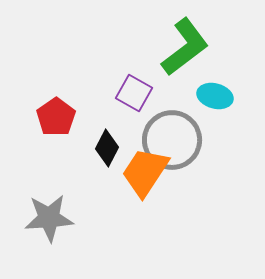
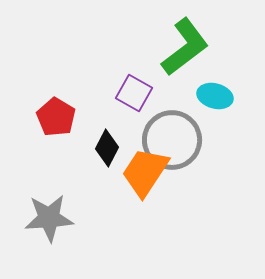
red pentagon: rotated 6 degrees counterclockwise
